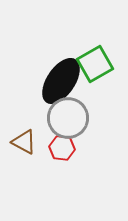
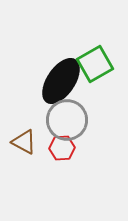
gray circle: moved 1 px left, 2 px down
red hexagon: rotated 10 degrees counterclockwise
